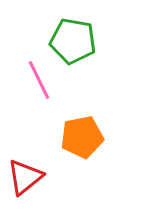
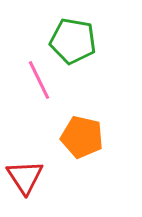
orange pentagon: rotated 24 degrees clockwise
red triangle: rotated 24 degrees counterclockwise
